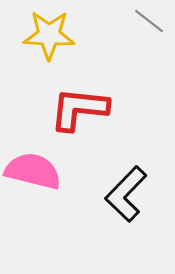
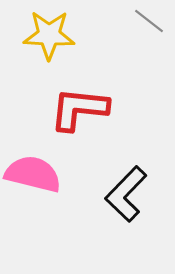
pink semicircle: moved 3 px down
